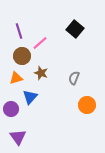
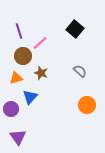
brown circle: moved 1 px right
gray semicircle: moved 6 px right, 7 px up; rotated 112 degrees clockwise
